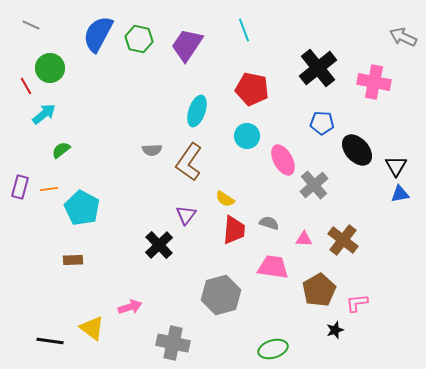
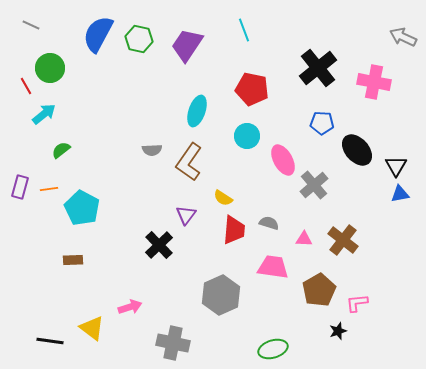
yellow semicircle at (225, 199): moved 2 px left, 1 px up
gray hexagon at (221, 295): rotated 9 degrees counterclockwise
black star at (335, 330): moved 3 px right, 1 px down
